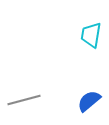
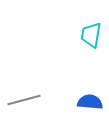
blue semicircle: moved 1 px right, 1 px down; rotated 45 degrees clockwise
